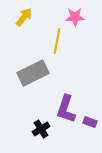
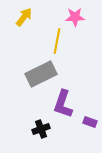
gray rectangle: moved 8 px right, 1 px down
purple L-shape: moved 3 px left, 5 px up
black cross: rotated 12 degrees clockwise
